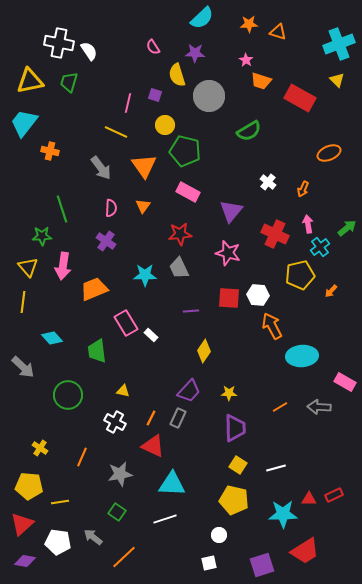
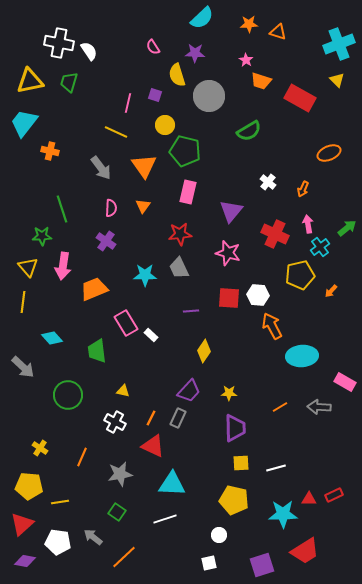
pink rectangle at (188, 192): rotated 75 degrees clockwise
yellow square at (238, 465): moved 3 px right, 2 px up; rotated 36 degrees counterclockwise
